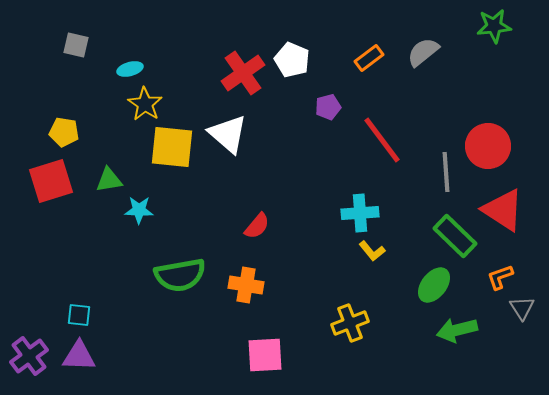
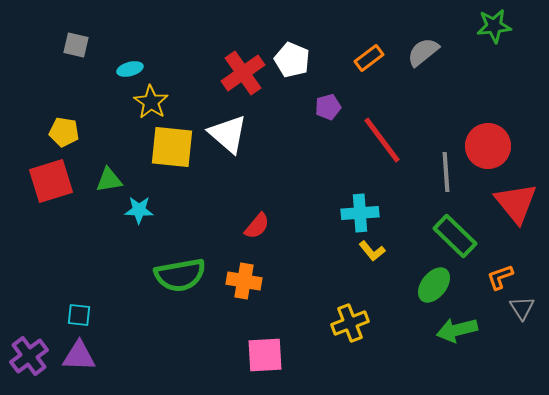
yellow star: moved 6 px right, 2 px up
red triangle: moved 13 px right, 7 px up; rotated 18 degrees clockwise
orange cross: moved 2 px left, 4 px up
